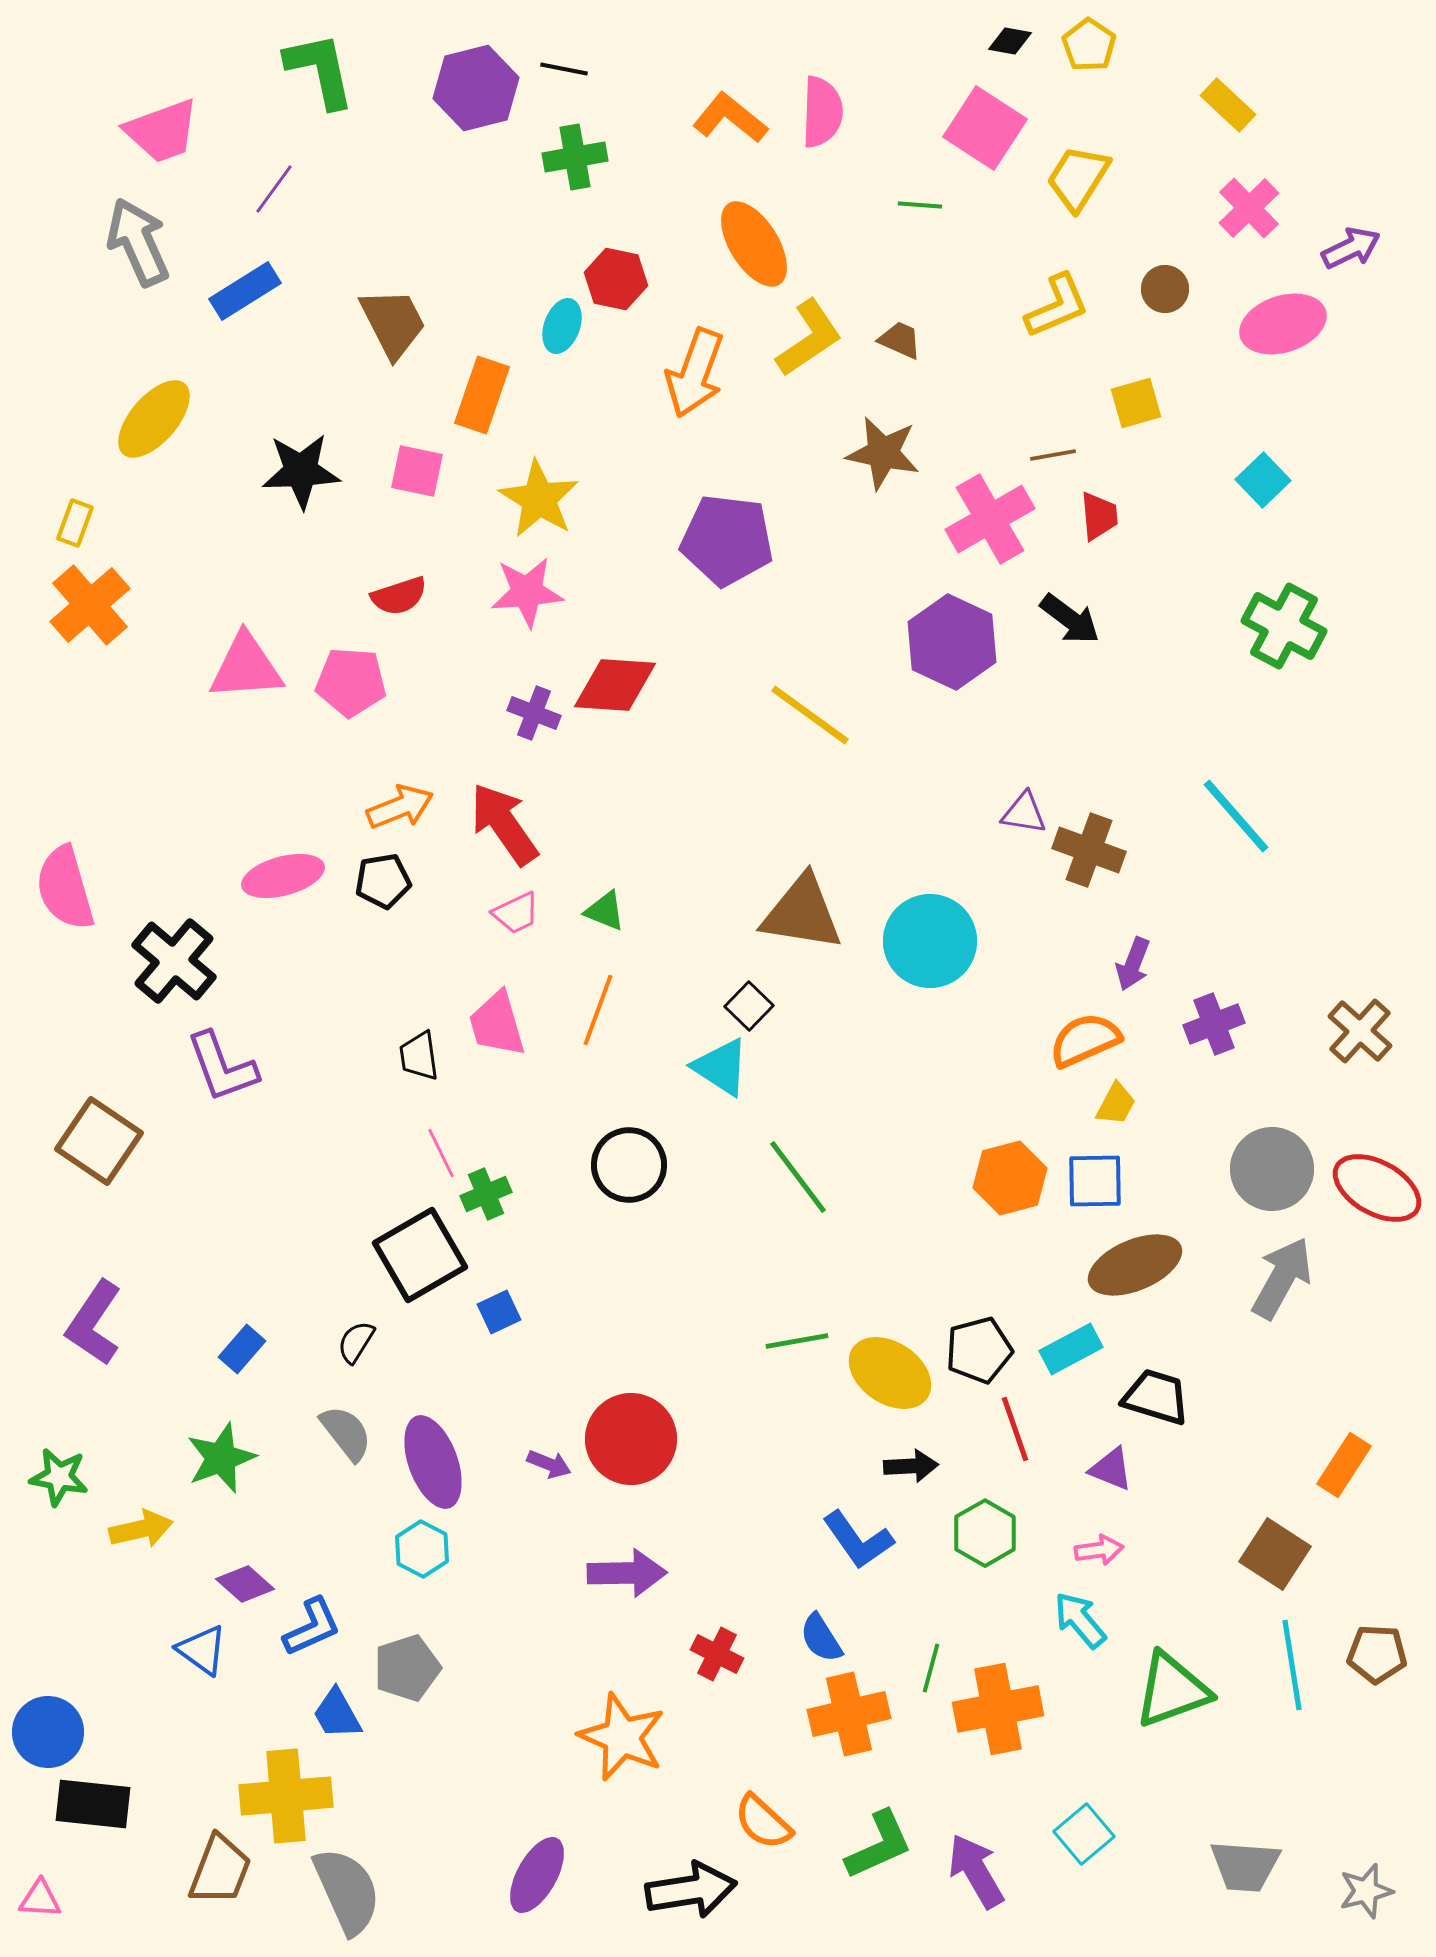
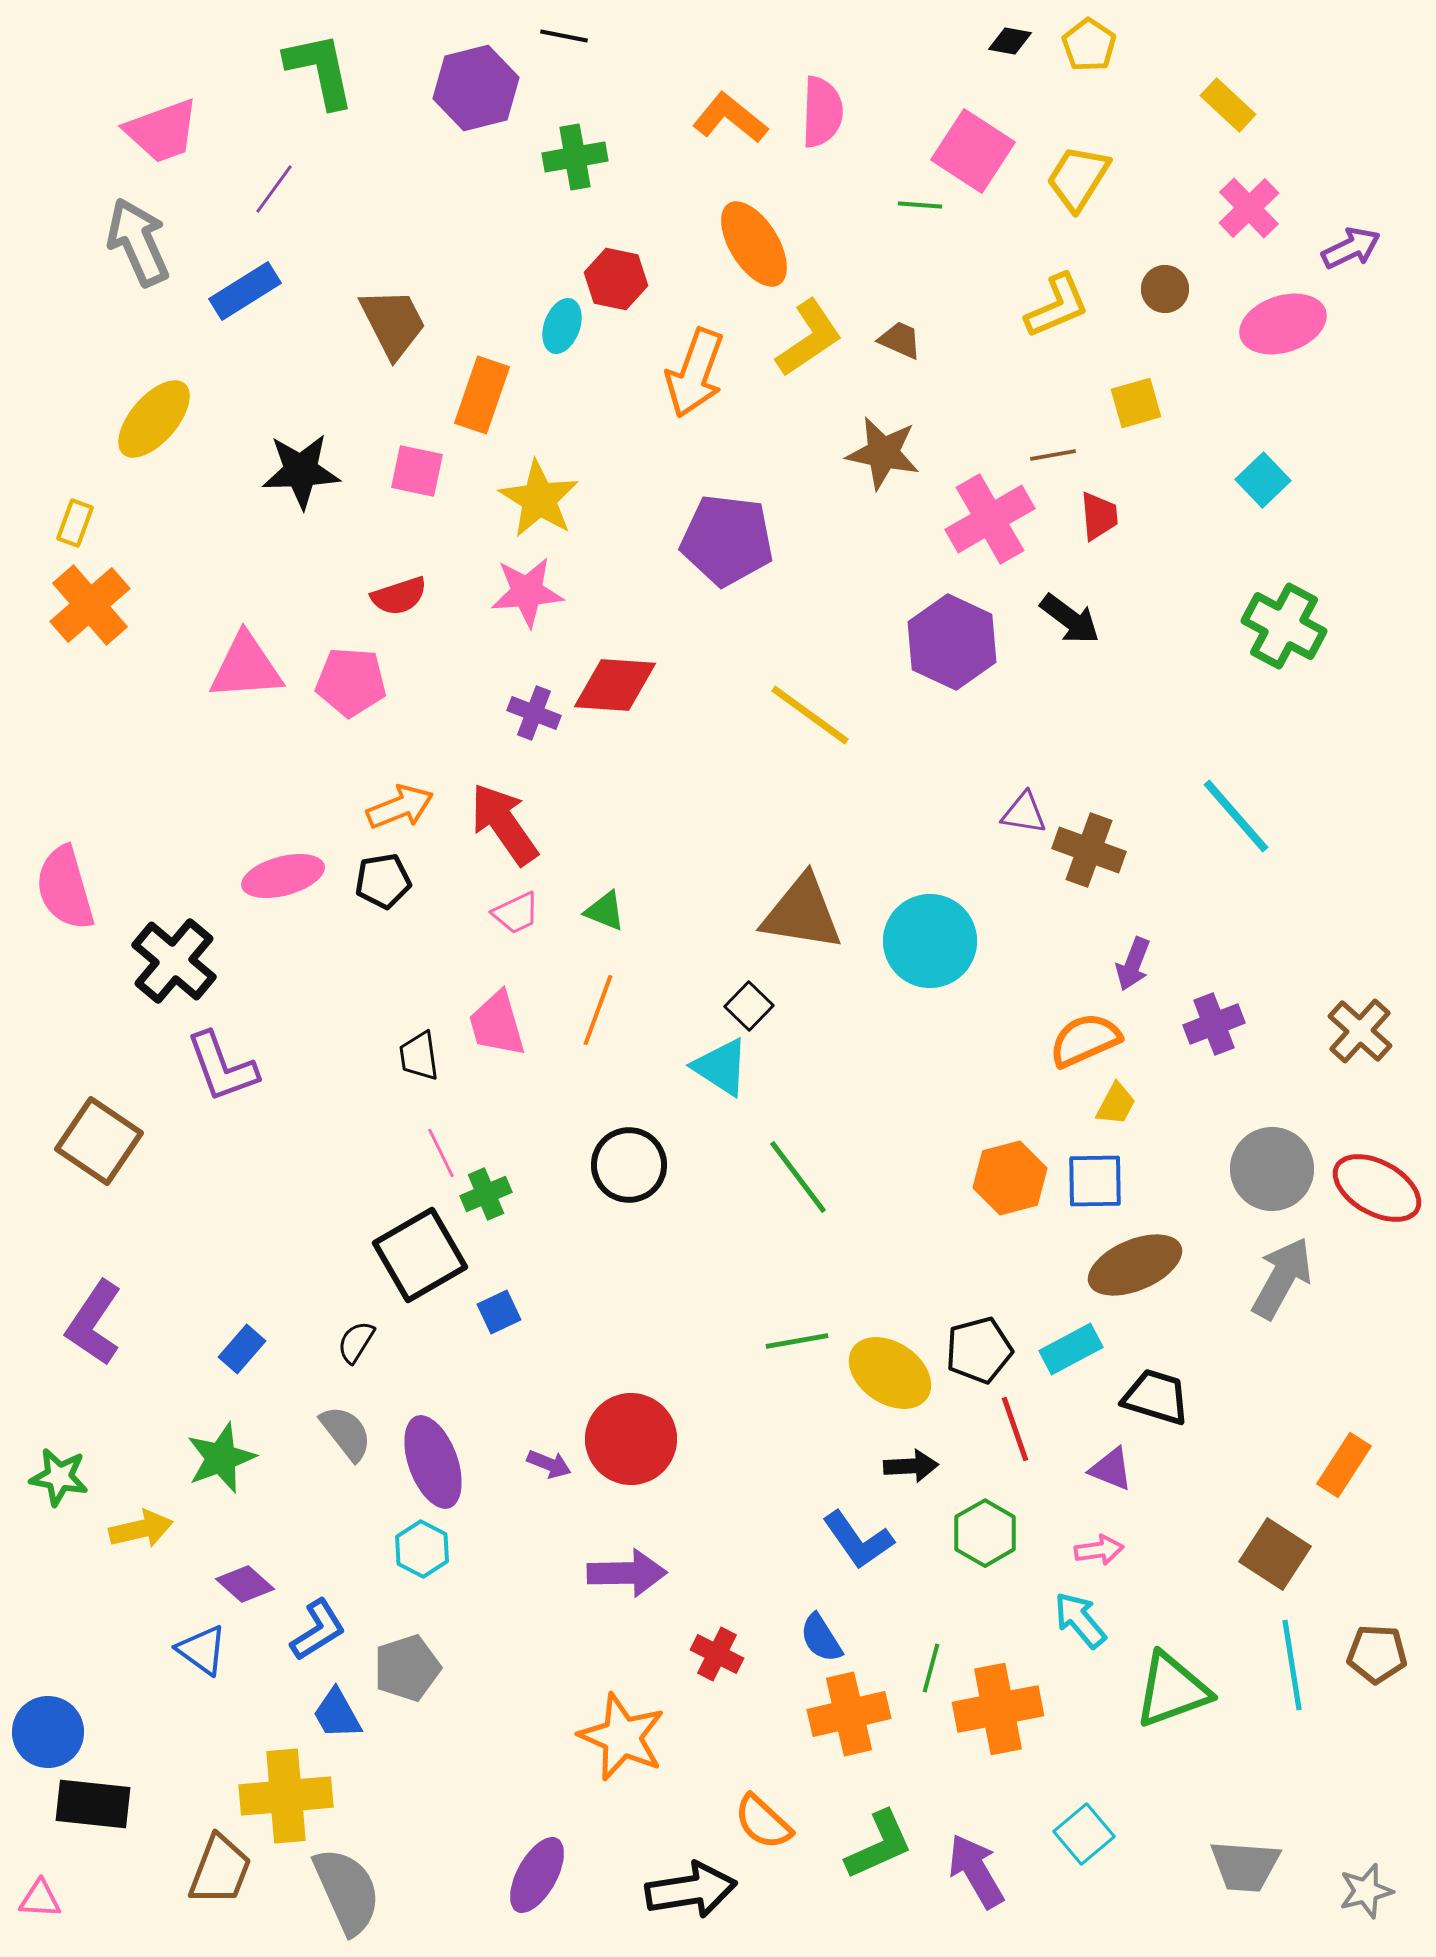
black line at (564, 69): moved 33 px up
pink square at (985, 128): moved 12 px left, 23 px down
blue L-shape at (312, 1627): moved 6 px right, 3 px down; rotated 8 degrees counterclockwise
